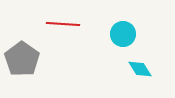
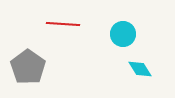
gray pentagon: moved 6 px right, 8 px down
